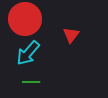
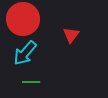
red circle: moved 2 px left
cyan arrow: moved 3 px left
